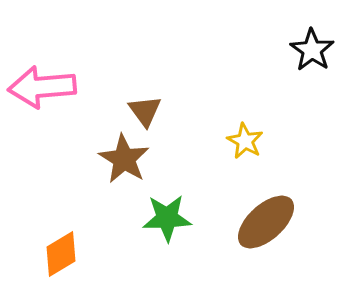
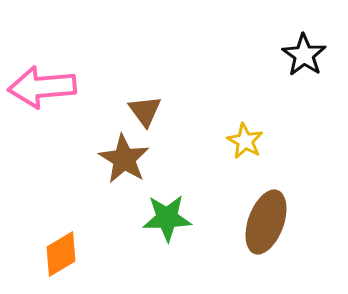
black star: moved 8 px left, 5 px down
brown ellipse: rotated 28 degrees counterclockwise
